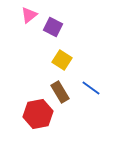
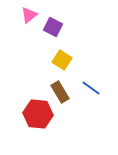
red hexagon: rotated 16 degrees clockwise
